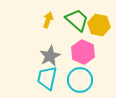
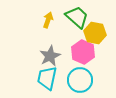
green trapezoid: moved 3 px up
yellow hexagon: moved 4 px left, 8 px down
